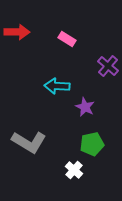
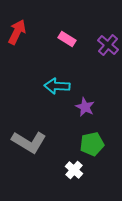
red arrow: rotated 65 degrees counterclockwise
purple cross: moved 21 px up
